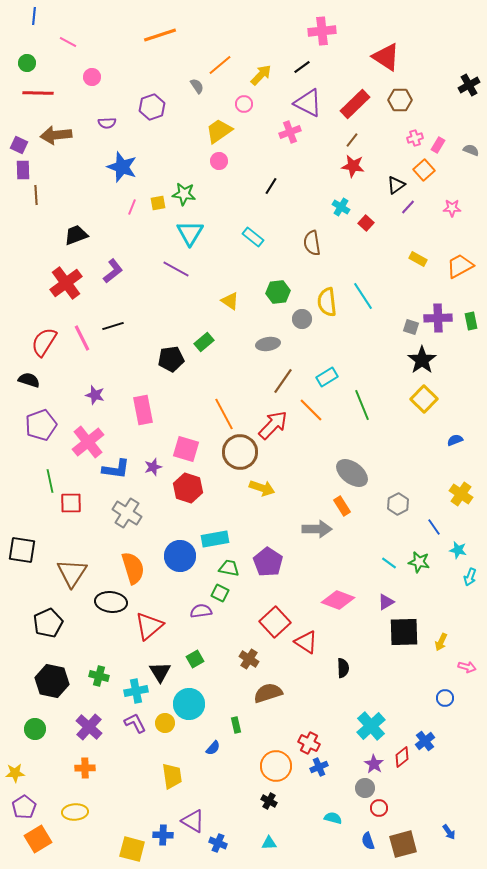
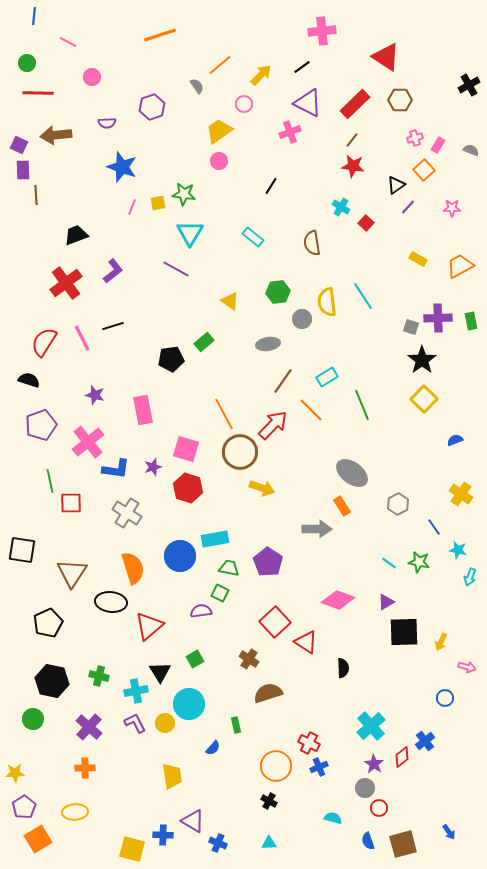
green circle at (35, 729): moved 2 px left, 10 px up
